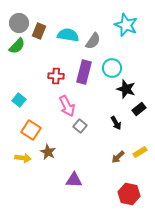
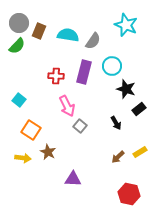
cyan circle: moved 2 px up
purple triangle: moved 1 px left, 1 px up
